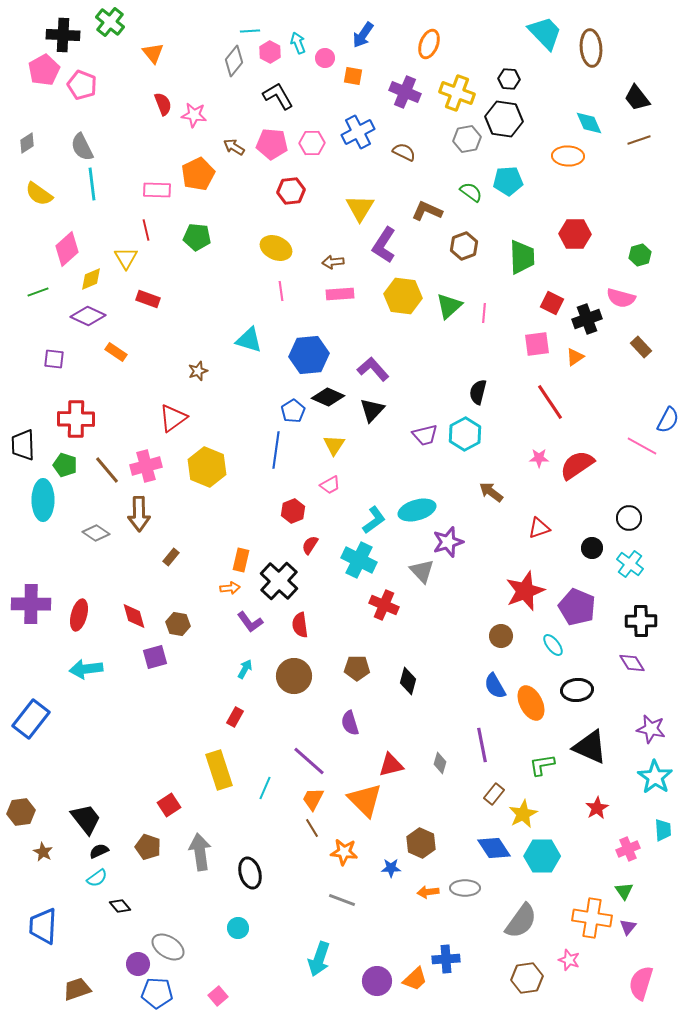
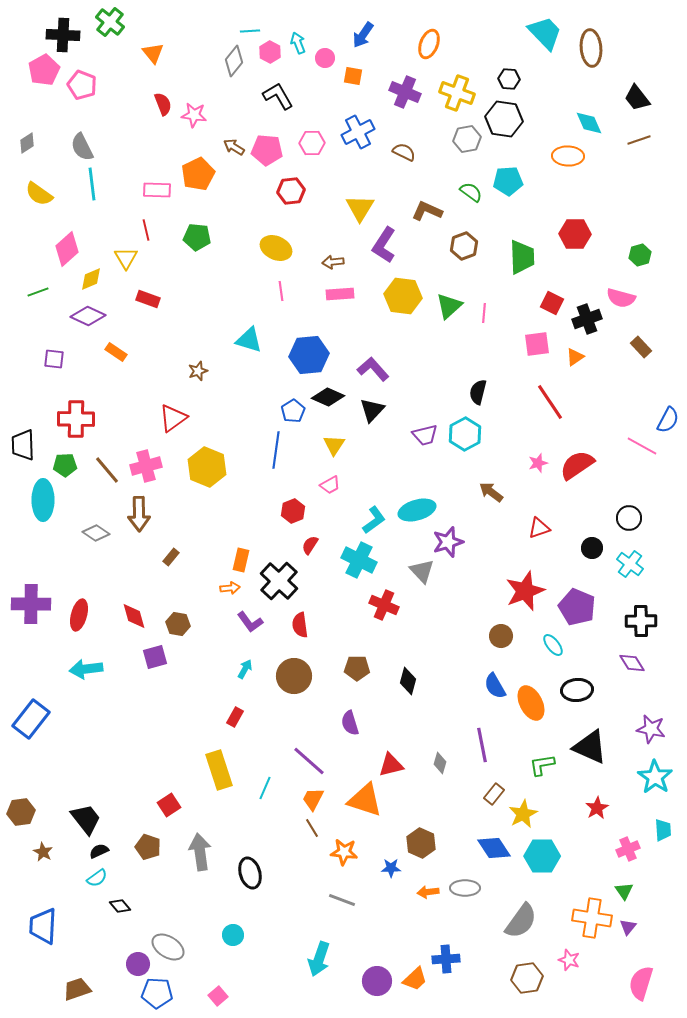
pink pentagon at (272, 144): moved 5 px left, 6 px down
pink star at (539, 458): moved 1 px left, 5 px down; rotated 18 degrees counterclockwise
green pentagon at (65, 465): rotated 20 degrees counterclockwise
orange triangle at (365, 800): rotated 27 degrees counterclockwise
cyan circle at (238, 928): moved 5 px left, 7 px down
